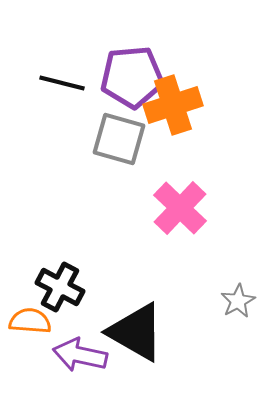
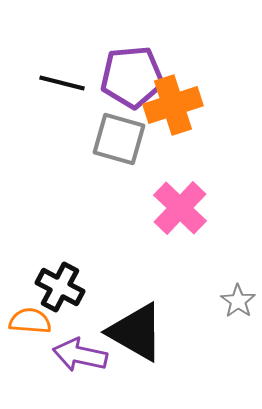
gray star: rotated 8 degrees counterclockwise
